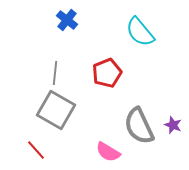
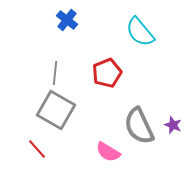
red line: moved 1 px right, 1 px up
